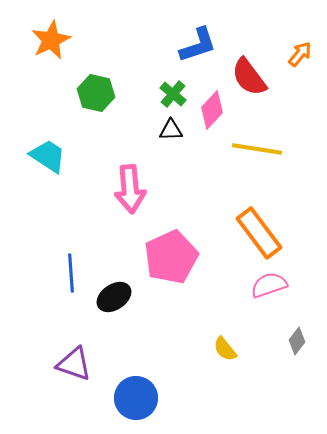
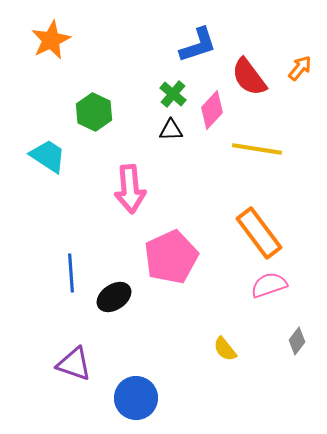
orange arrow: moved 14 px down
green hexagon: moved 2 px left, 19 px down; rotated 12 degrees clockwise
